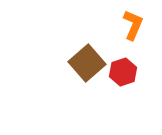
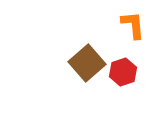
orange L-shape: rotated 28 degrees counterclockwise
